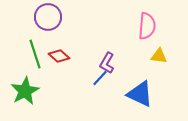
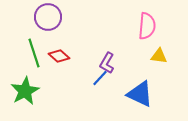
green line: moved 1 px left, 1 px up
